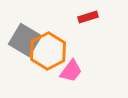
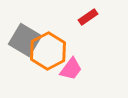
red rectangle: rotated 18 degrees counterclockwise
pink trapezoid: moved 2 px up
